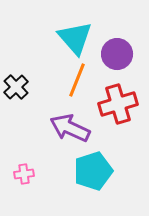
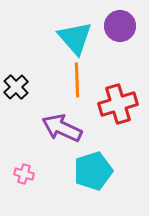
purple circle: moved 3 px right, 28 px up
orange line: rotated 24 degrees counterclockwise
purple arrow: moved 8 px left
pink cross: rotated 24 degrees clockwise
